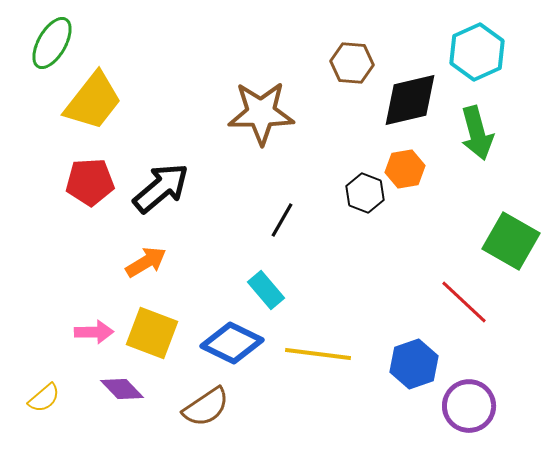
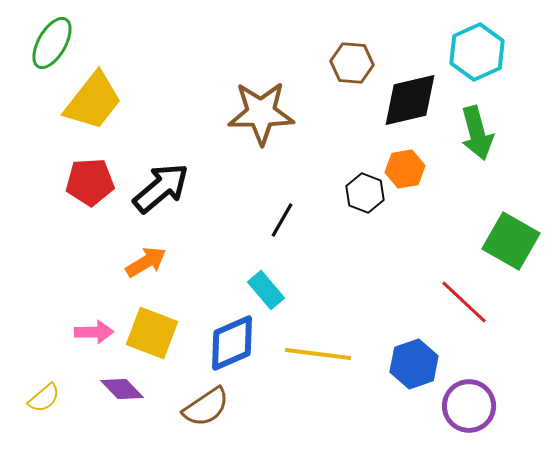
blue diamond: rotated 50 degrees counterclockwise
